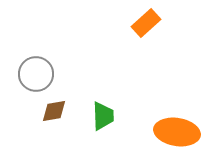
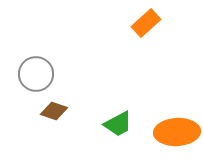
brown diamond: rotated 28 degrees clockwise
green trapezoid: moved 15 px right, 8 px down; rotated 64 degrees clockwise
orange ellipse: rotated 12 degrees counterclockwise
